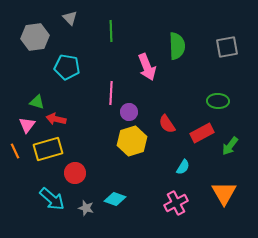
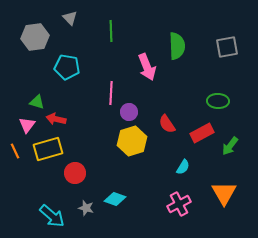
cyan arrow: moved 17 px down
pink cross: moved 3 px right, 1 px down
